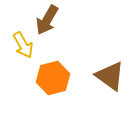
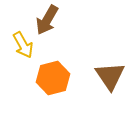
brown triangle: rotated 20 degrees clockwise
